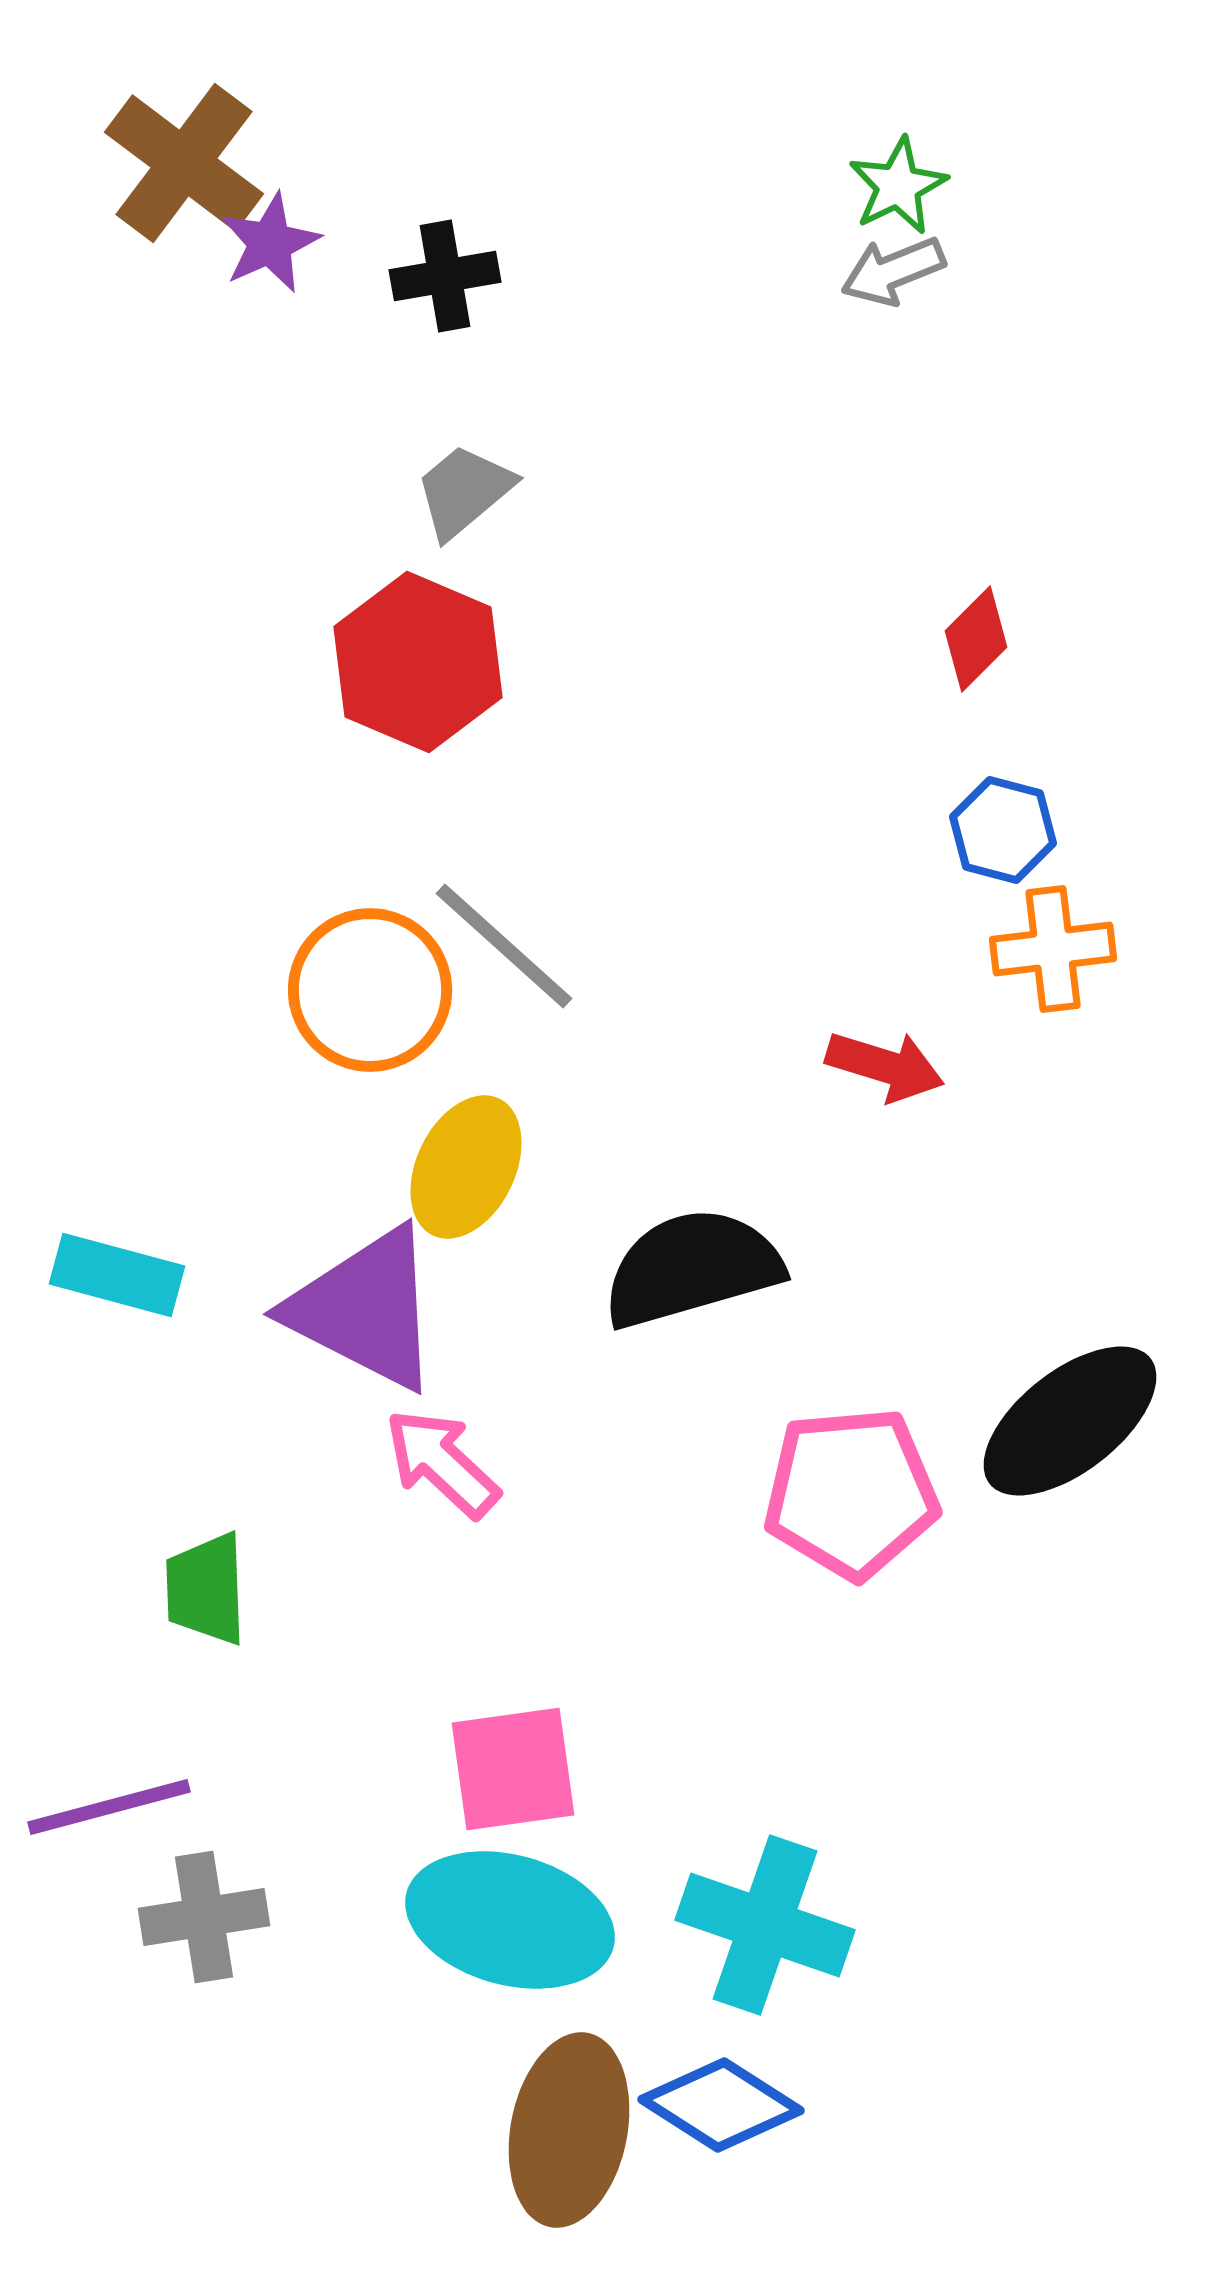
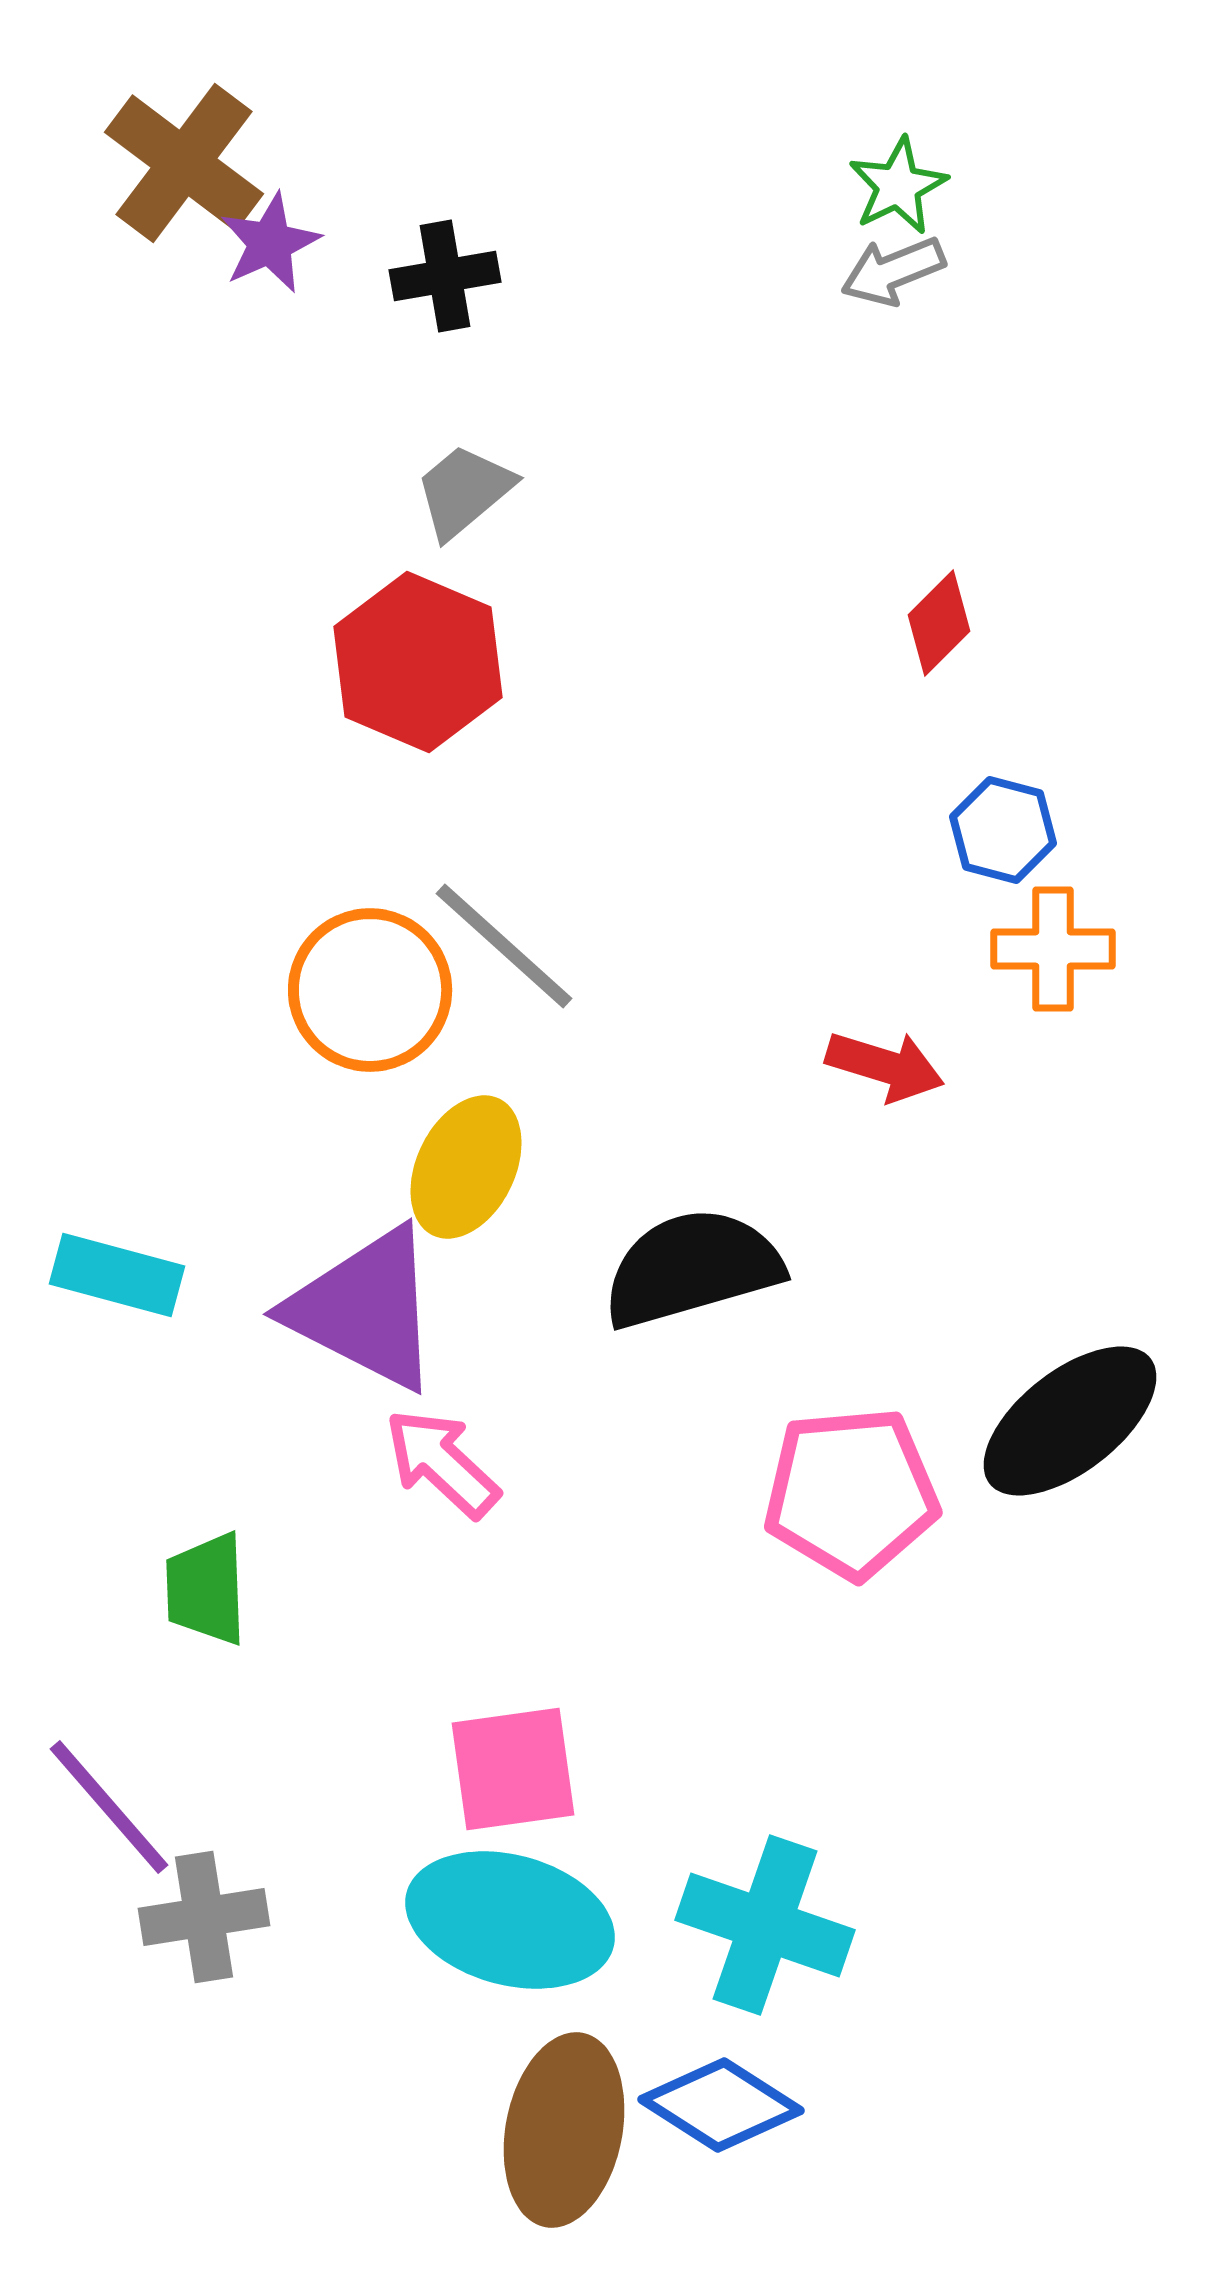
red diamond: moved 37 px left, 16 px up
orange cross: rotated 7 degrees clockwise
purple line: rotated 64 degrees clockwise
brown ellipse: moved 5 px left
